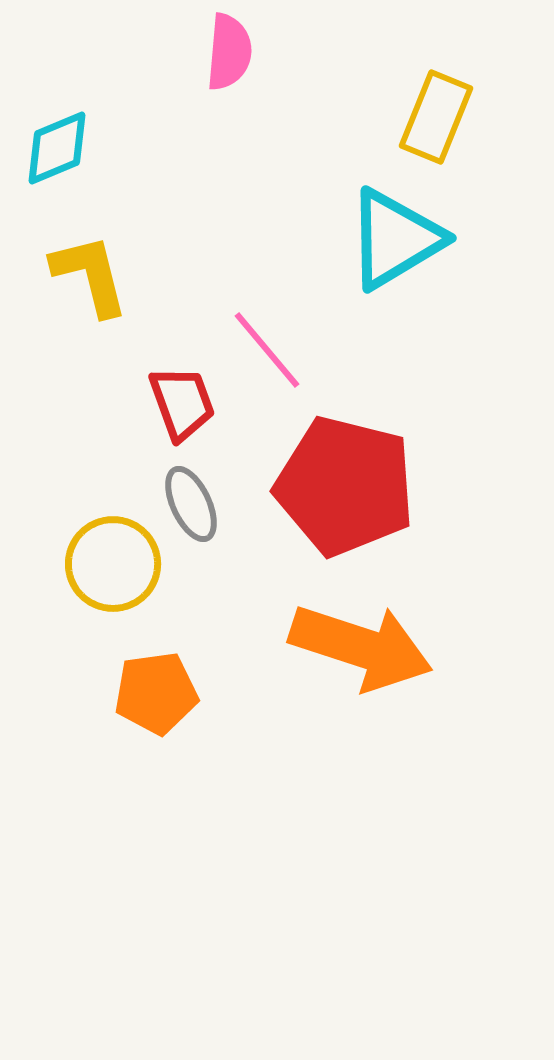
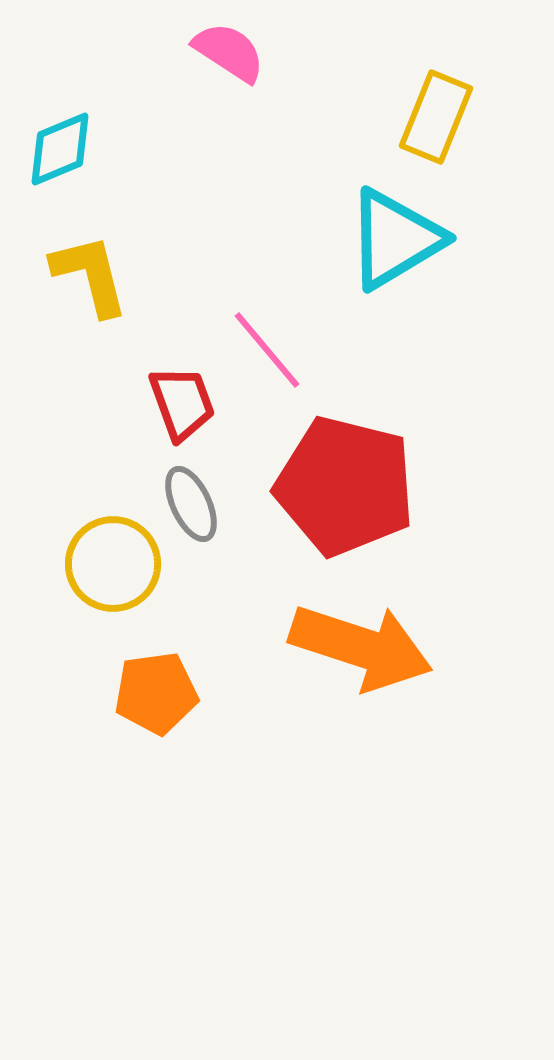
pink semicircle: rotated 62 degrees counterclockwise
cyan diamond: moved 3 px right, 1 px down
